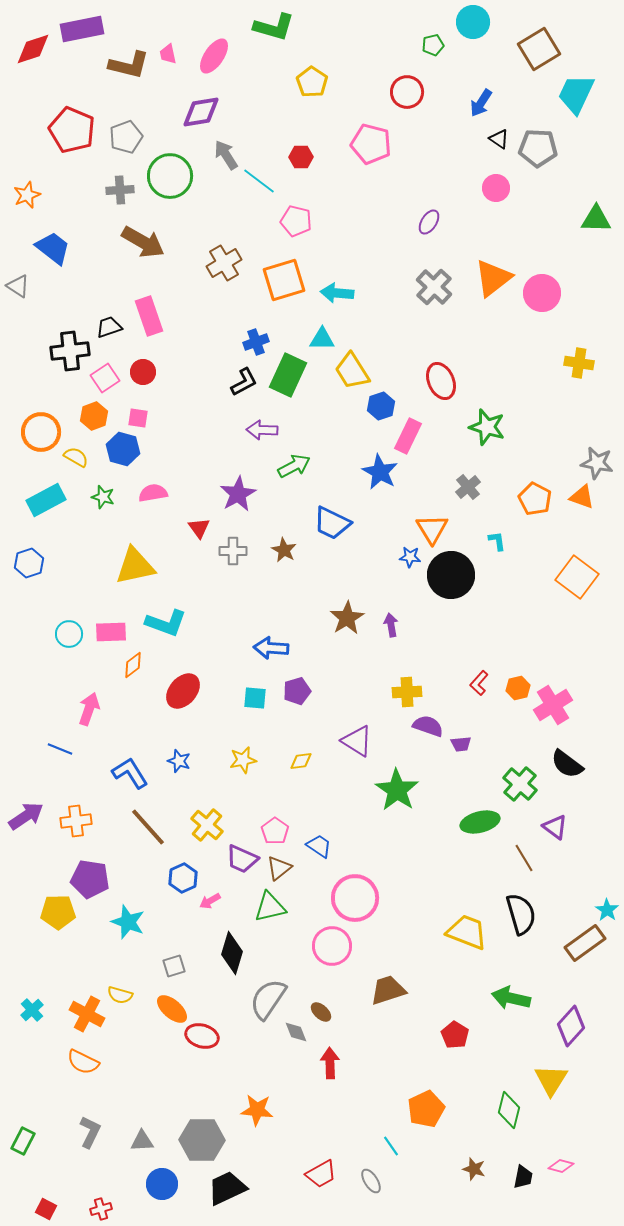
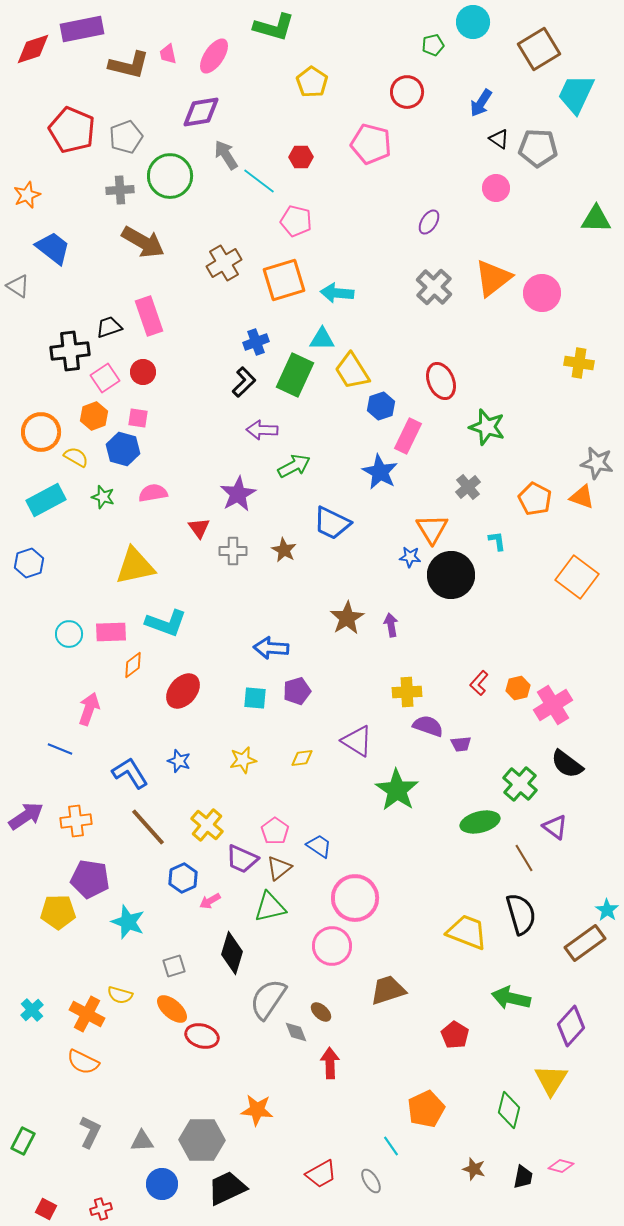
green rectangle at (288, 375): moved 7 px right
black L-shape at (244, 382): rotated 16 degrees counterclockwise
yellow diamond at (301, 761): moved 1 px right, 3 px up
